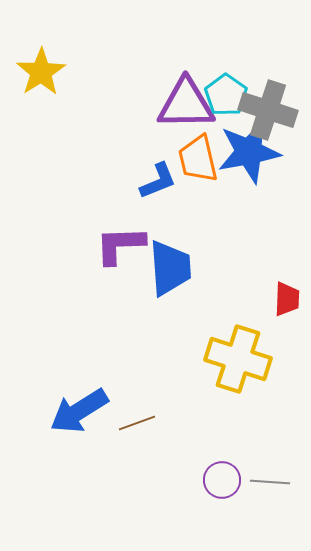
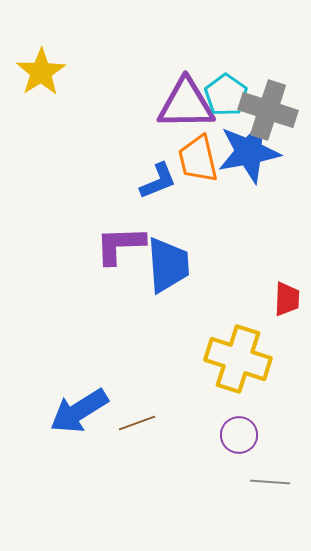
blue trapezoid: moved 2 px left, 3 px up
purple circle: moved 17 px right, 45 px up
